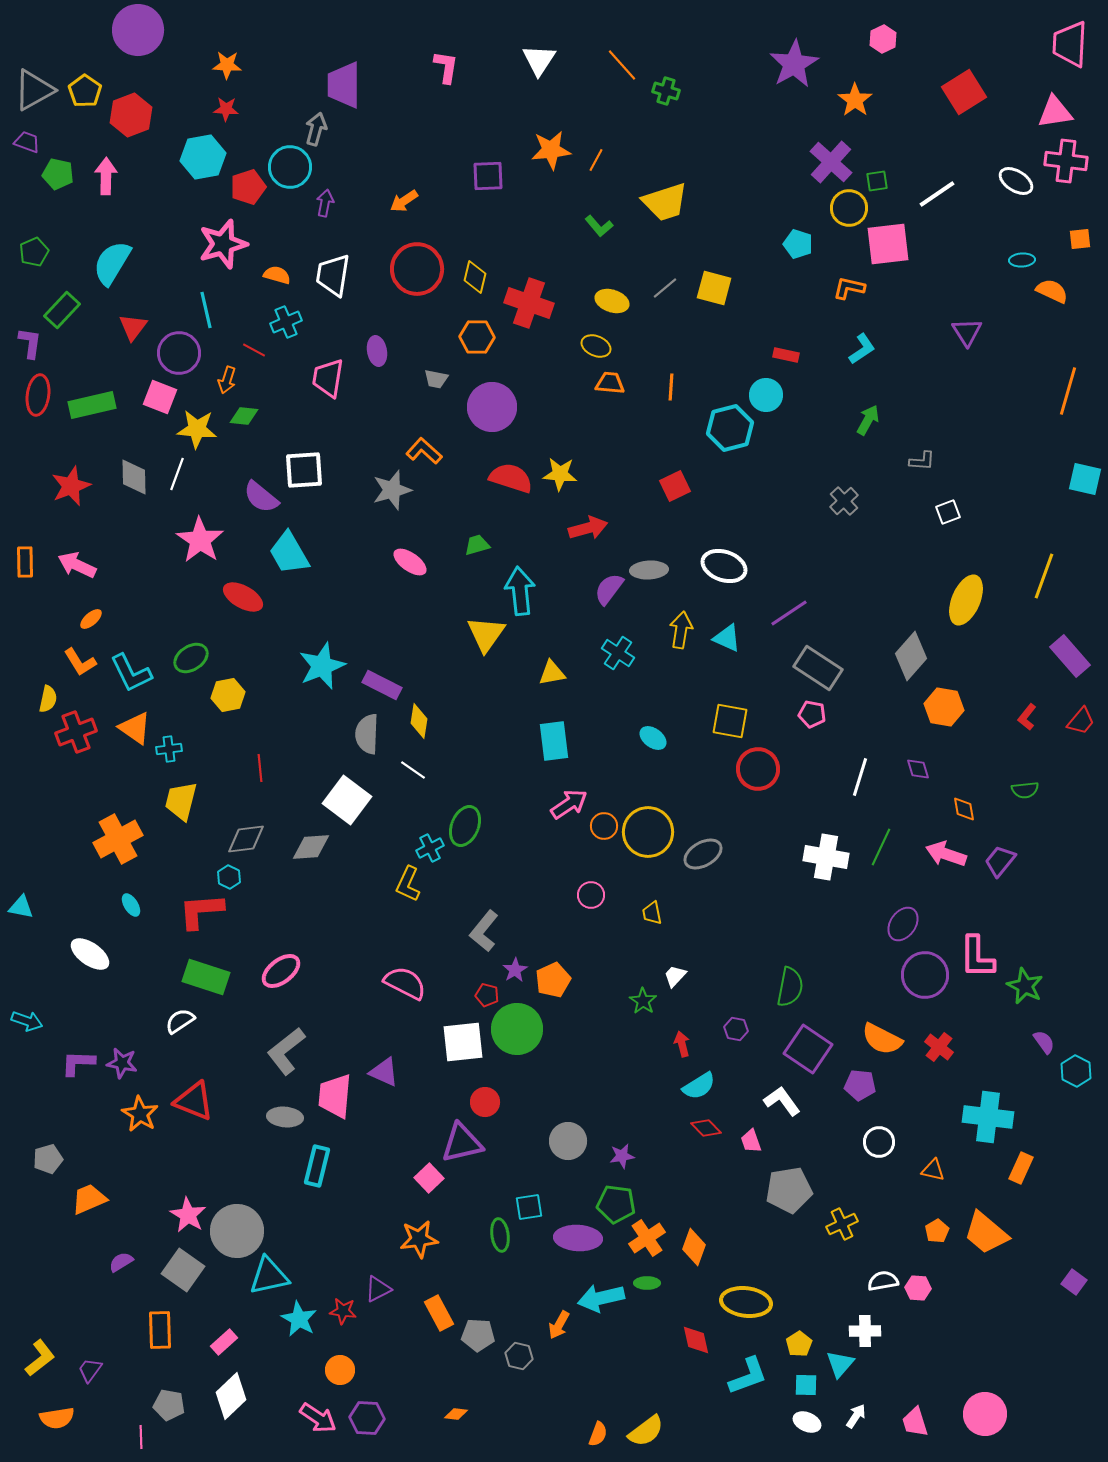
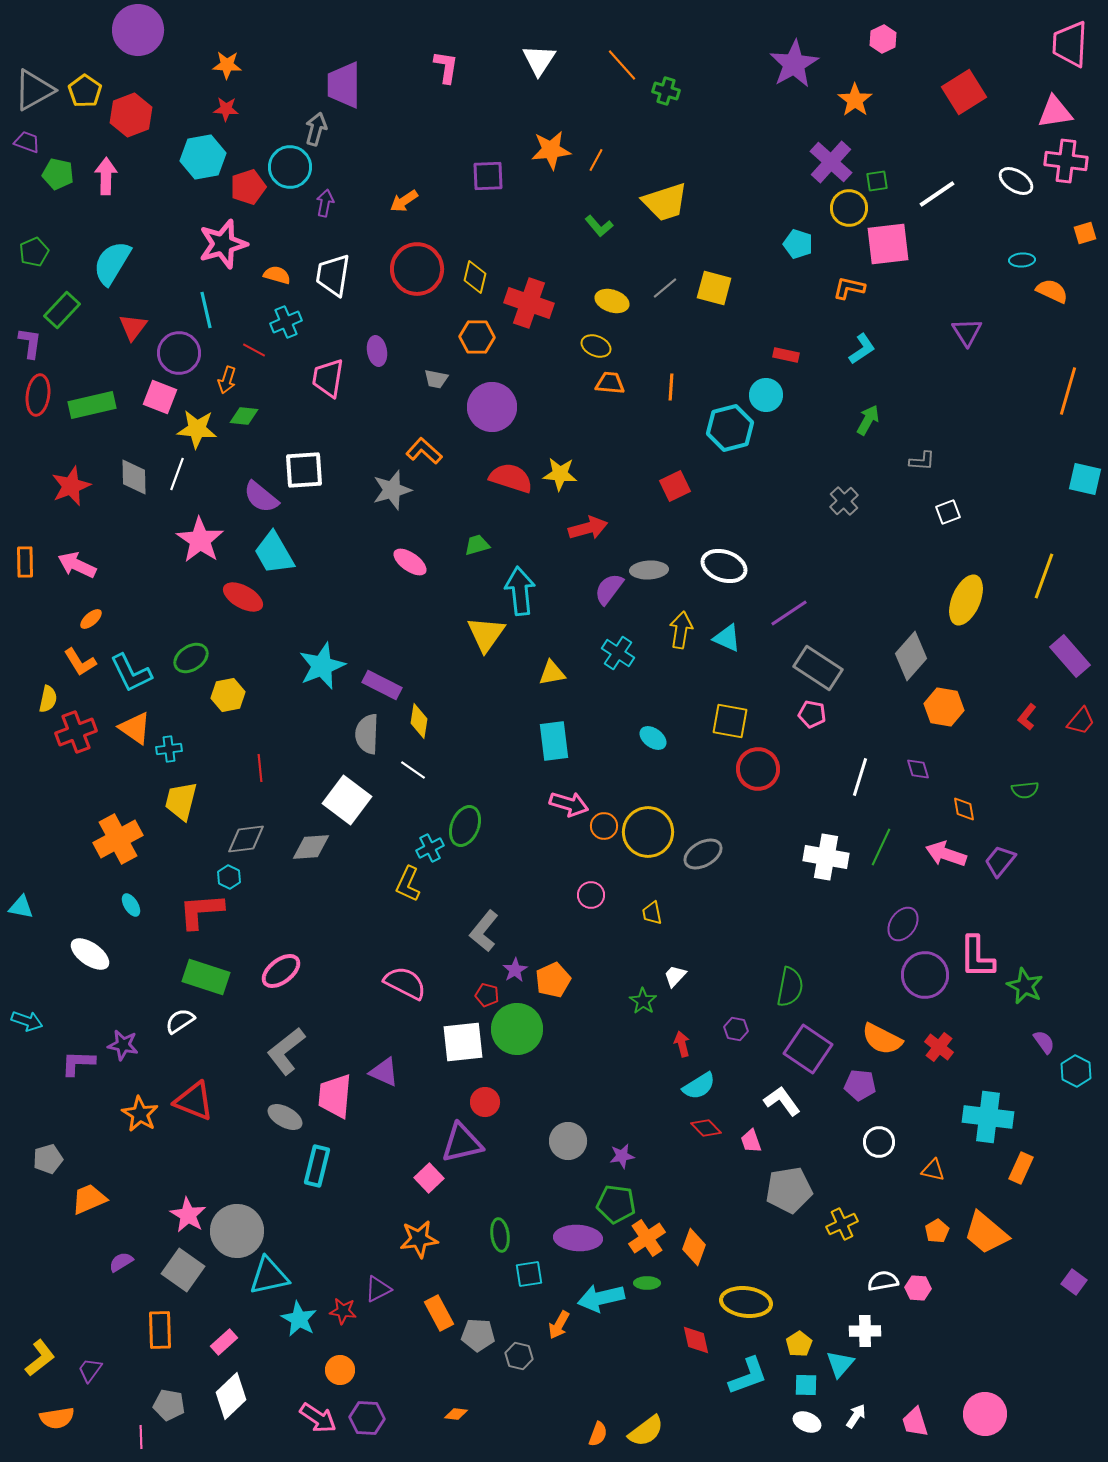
orange square at (1080, 239): moved 5 px right, 6 px up; rotated 10 degrees counterclockwise
cyan trapezoid at (289, 553): moved 15 px left
pink arrow at (569, 804): rotated 51 degrees clockwise
purple star at (122, 1063): moved 1 px right, 18 px up
gray ellipse at (285, 1117): rotated 24 degrees clockwise
cyan square at (529, 1207): moved 67 px down
